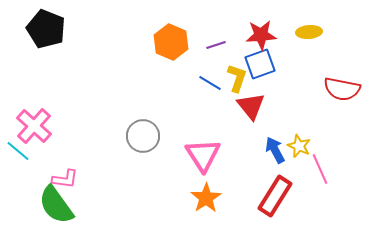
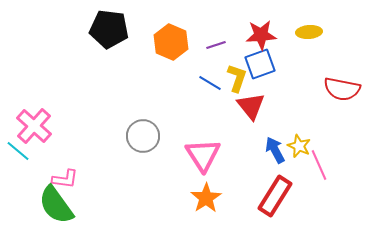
black pentagon: moved 63 px right; rotated 15 degrees counterclockwise
pink line: moved 1 px left, 4 px up
